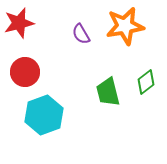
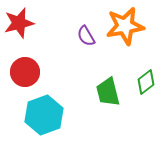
purple semicircle: moved 5 px right, 2 px down
